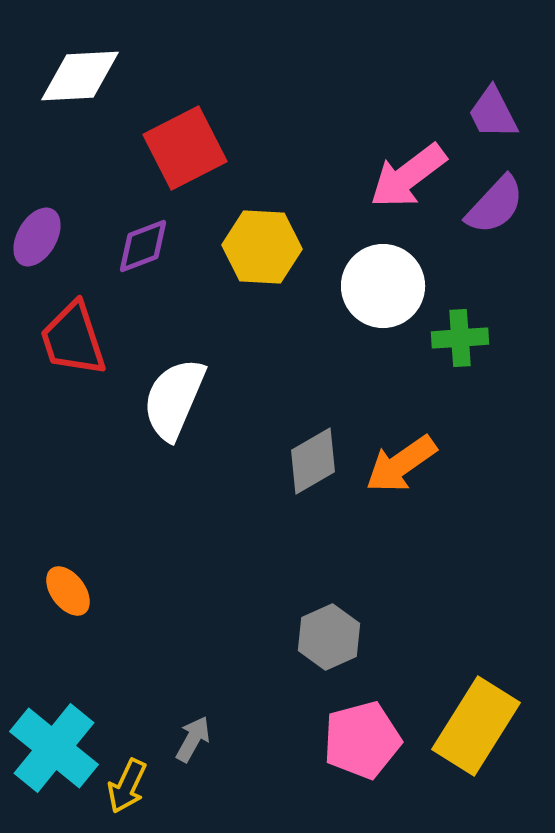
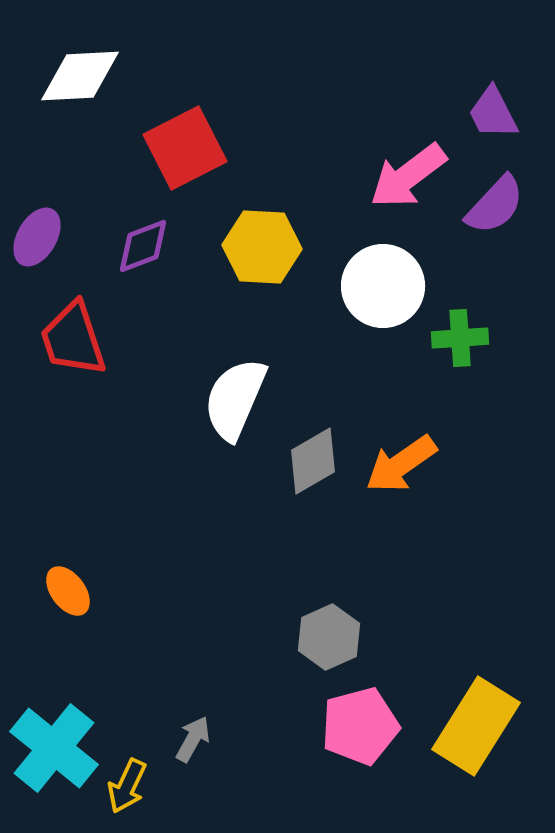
white semicircle: moved 61 px right
pink pentagon: moved 2 px left, 14 px up
